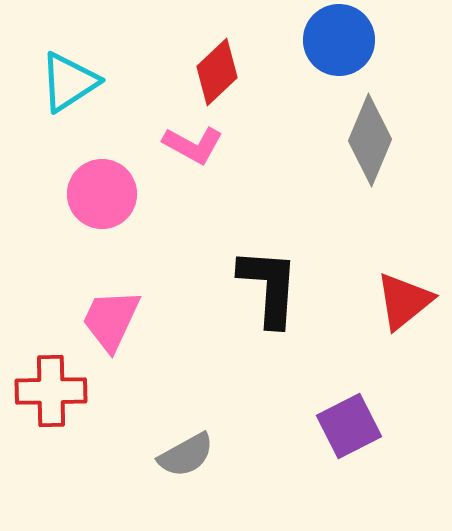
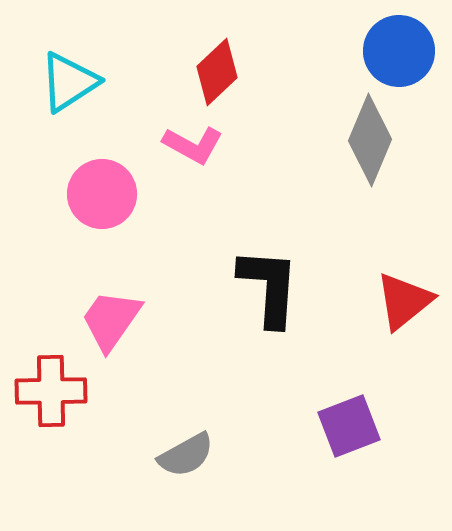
blue circle: moved 60 px right, 11 px down
pink trapezoid: rotated 10 degrees clockwise
purple square: rotated 6 degrees clockwise
